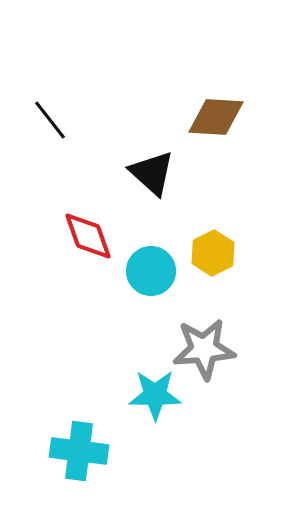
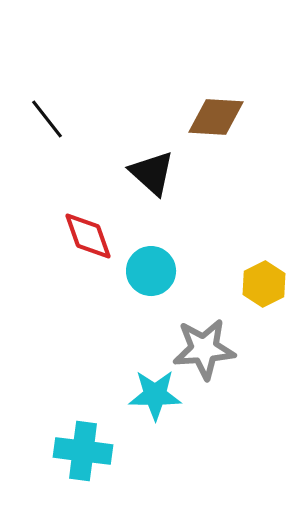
black line: moved 3 px left, 1 px up
yellow hexagon: moved 51 px right, 31 px down
cyan cross: moved 4 px right
